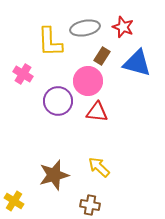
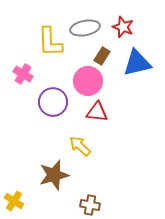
blue triangle: rotated 28 degrees counterclockwise
purple circle: moved 5 px left, 1 px down
yellow arrow: moved 19 px left, 21 px up
